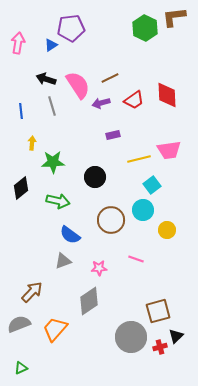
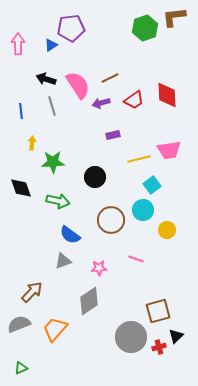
green hexagon: rotated 15 degrees clockwise
pink arrow: moved 1 px down; rotated 10 degrees counterclockwise
black diamond: rotated 70 degrees counterclockwise
red cross: moved 1 px left
